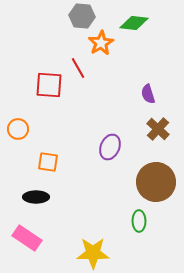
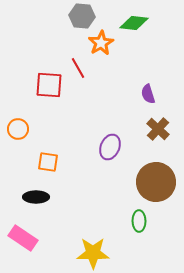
pink rectangle: moved 4 px left
